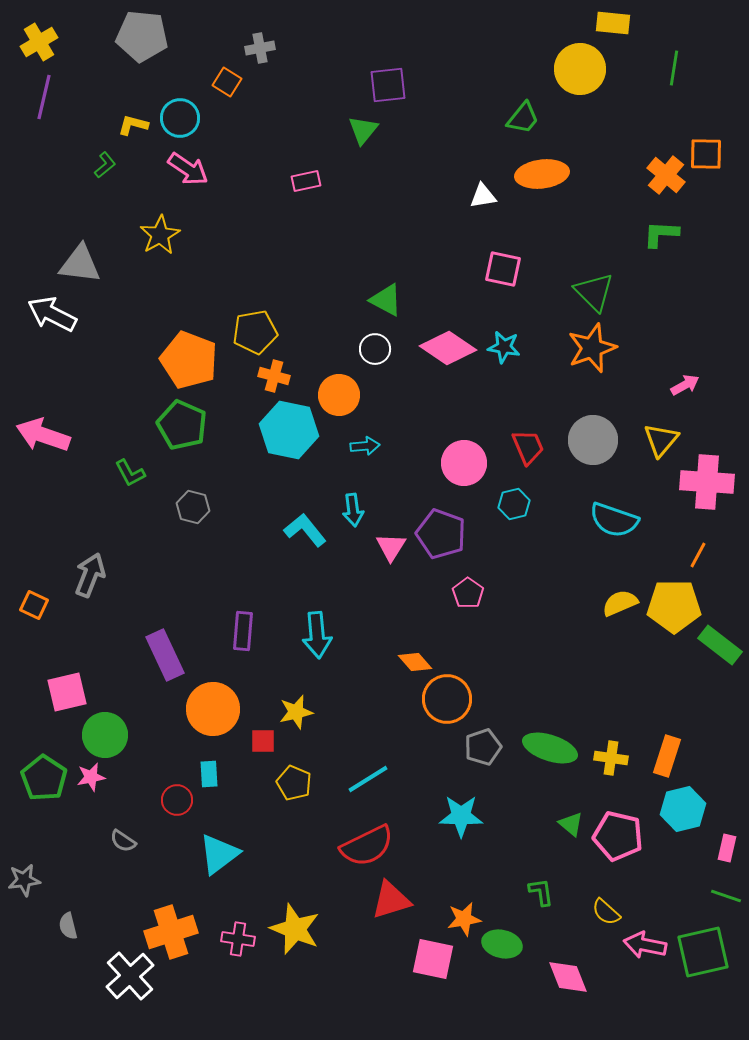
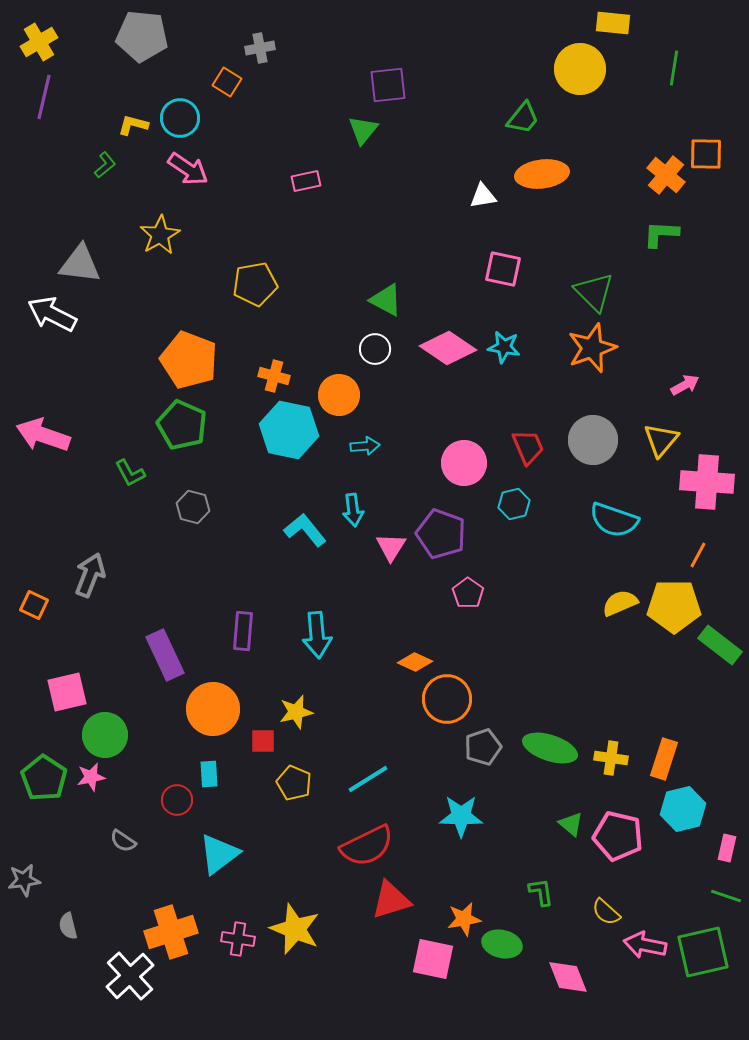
yellow pentagon at (255, 332): moved 48 px up
orange diamond at (415, 662): rotated 24 degrees counterclockwise
orange rectangle at (667, 756): moved 3 px left, 3 px down
